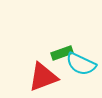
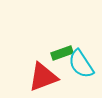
cyan semicircle: rotated 32 degrees clockwise
